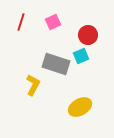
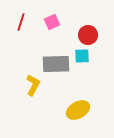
pink square: moved 1 px left
cyan square: moved 1 px right; rotated 21 degrees clockwise
gray rectangle: rotated 20 degrees counterclockwise
yellow ellipse: moved 2 px left, 3 px down
